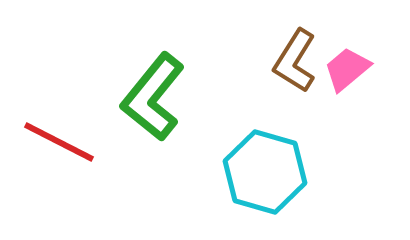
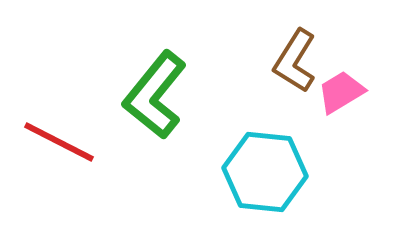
pink trapezoid: moved 6 px left, 23 px down; rotated 9 degrees clockwise
green L-shape: moved 2 px right, 2 px up
cyan hexagon: rotated 10 degrees counterclockwise
